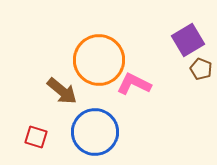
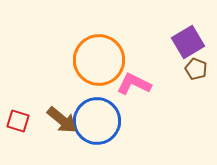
purple square: moved 2 px down
brown pentagon: moved 5 px left
brown arrow: moved 29 px down
blue circle: moved 2 px right, 11 px up
red square: moved 18 px left, 16 px up
